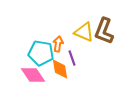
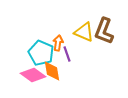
orange arrow: moved 1 px up
cyan pentagon: rotated 15 degrees clockwise
purple line: moved 5 px left, 4 px up
orange diamond: moved 8 px left, 2 px down
pink diamond: rotated 20 degrees counterclockwise
